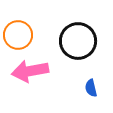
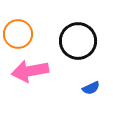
orange circle: moved 1 px up
blue semicircle: rotated 102 degrees counterclockwise
